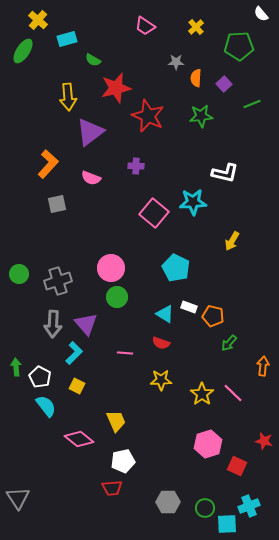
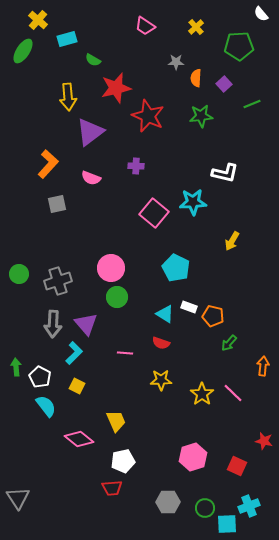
pink hexagon at (208, 444): moved 15 px left, 13 px down
